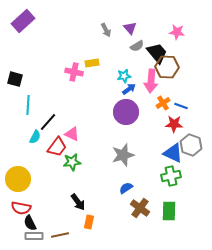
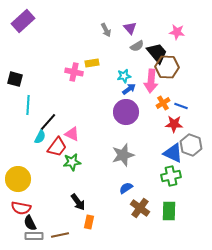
cyan semicircle: moved 5 px right
